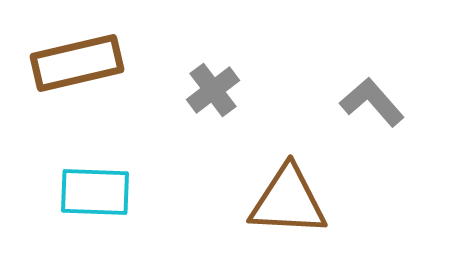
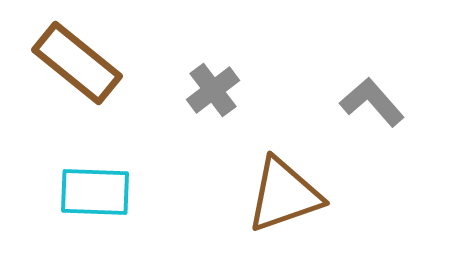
brown rectangle: rotated 52 degrees clockwise
brown triangle: moved 4 px left, 6 px up; rotated 22 degrees counterclockwise
